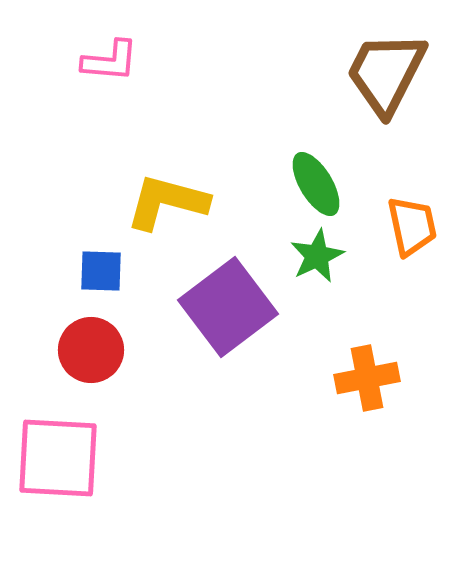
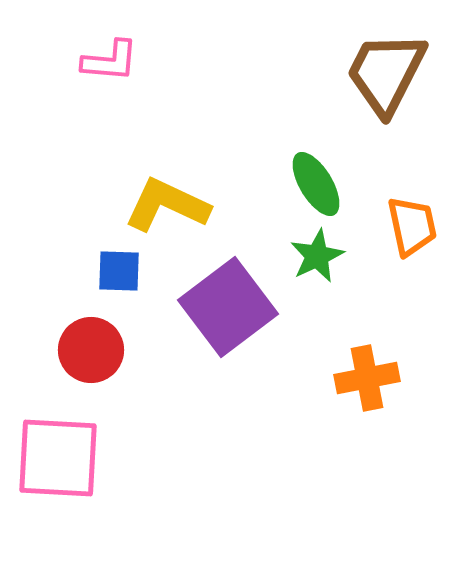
yellow L-shape: moved 3 px down; rotated 10 degrees clockwise
blue square: moved 18 px right
